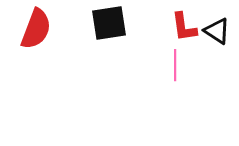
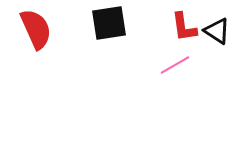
red semicircle: rotated 45 degrees counterclockwise
pink line: rotated 60 degrees clockwise
